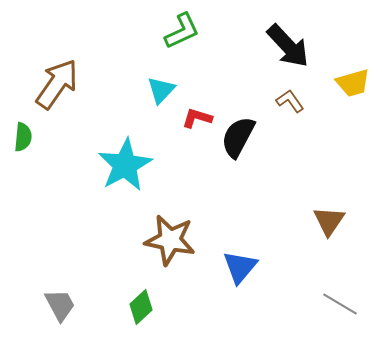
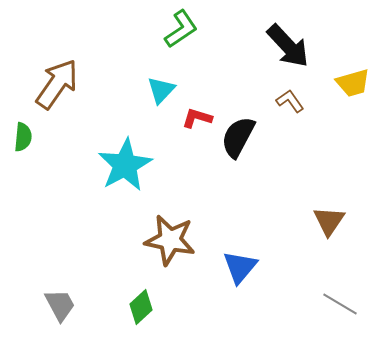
green L-shape: moved 1 px left, 2 px up; rotated 9 degrees counterclockwise
